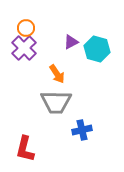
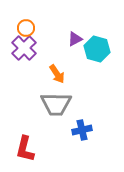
purple triangle: moved 4 px right, 3 px up
gray trapezoid: moved 2 px down
